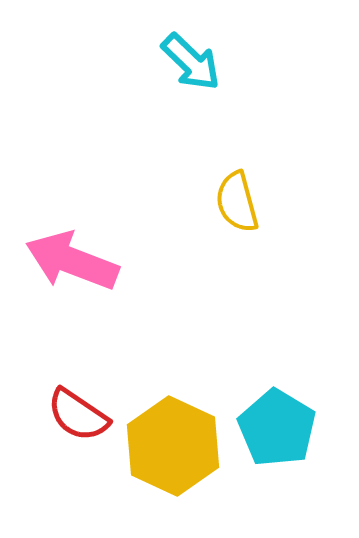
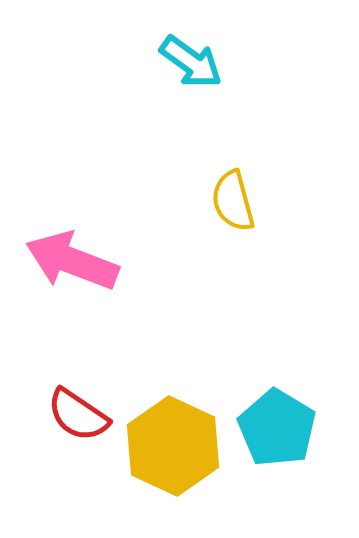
cyan arrow: rotated 8 degrees counterclockwise
yellow semicircle: moved 4 px left, 1 px up
